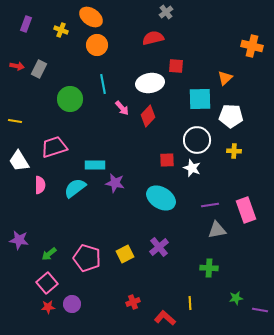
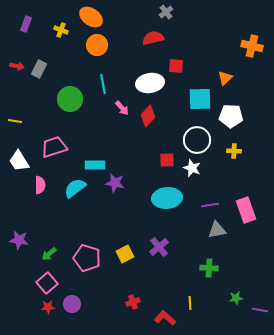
cyan ellipse at (161, 198): moved 6 px right; rotated 36 degrees counterclockwise
